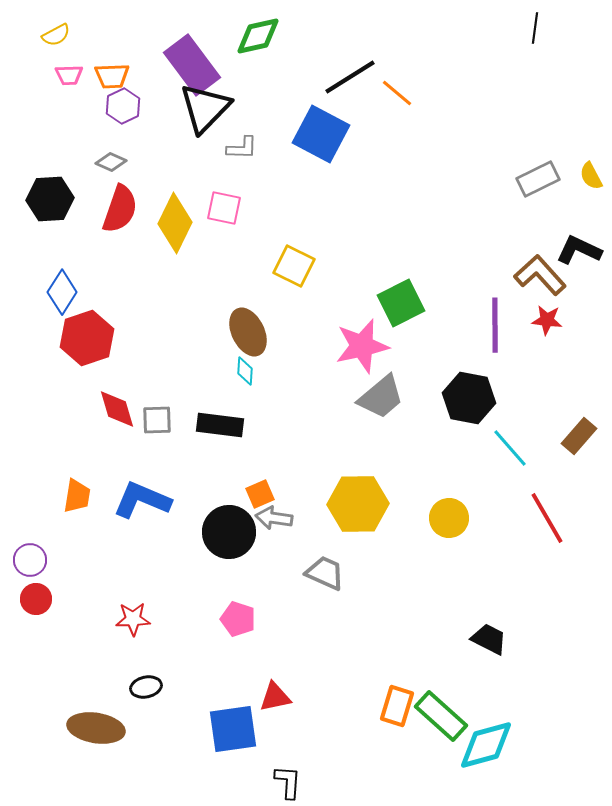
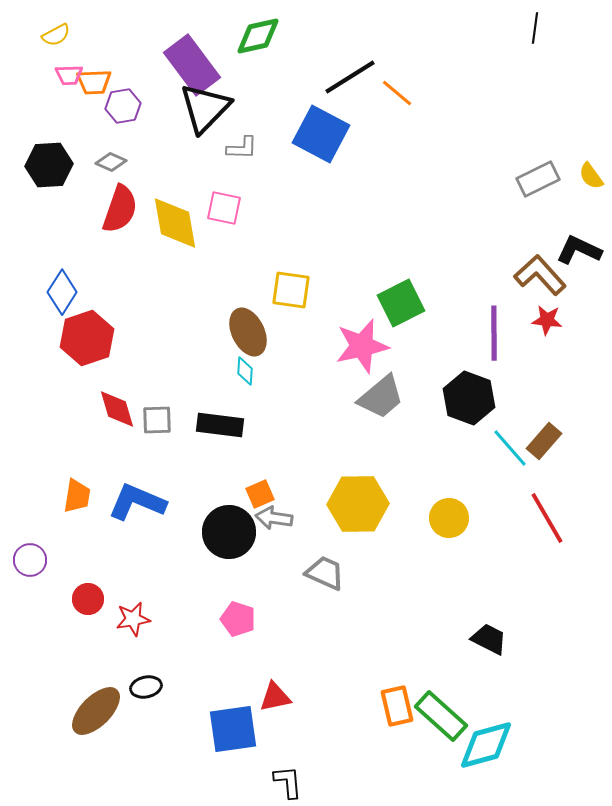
orange trapezoid at (112, 76): moved 18 px left, 6 px down
purple hexagon at (123, 106): rotated 16 degrees clockwise
yellow semicircle at (591, 176): rotated 8 degrees counterclockwise
black hexagon at (50, 199): moved 1 px left, 34 px up
yellow diamond at (175, 223): rotated 36 degrees counterclockwise
yellow square at (294, 266): moved 3 px left, 24 px down; rotated 18 degrees counterclockwise
purple line at (495, 325): moved 1 px left, 8 px down
black hexagon at (469, 398): rotated 9 degrees clockwise
brown rectangle at (579, 436): moved 35 px left, 5 px down
blue L-shape at (142, 500): moved 5 px left, 2 px down
red circle at (36, 599): moved 52 px right
red star at (133, 619): rotated 8 degrees counterclockwise
orange rectangle at (397, 706): rotated 30 degrees counterclockwise
brown ellipse at (96, 728): moved 17 px up; rotated 54 degrees counterclockwise
black L-shape at (288, 782): rotated 9 degrees counterclockwise
